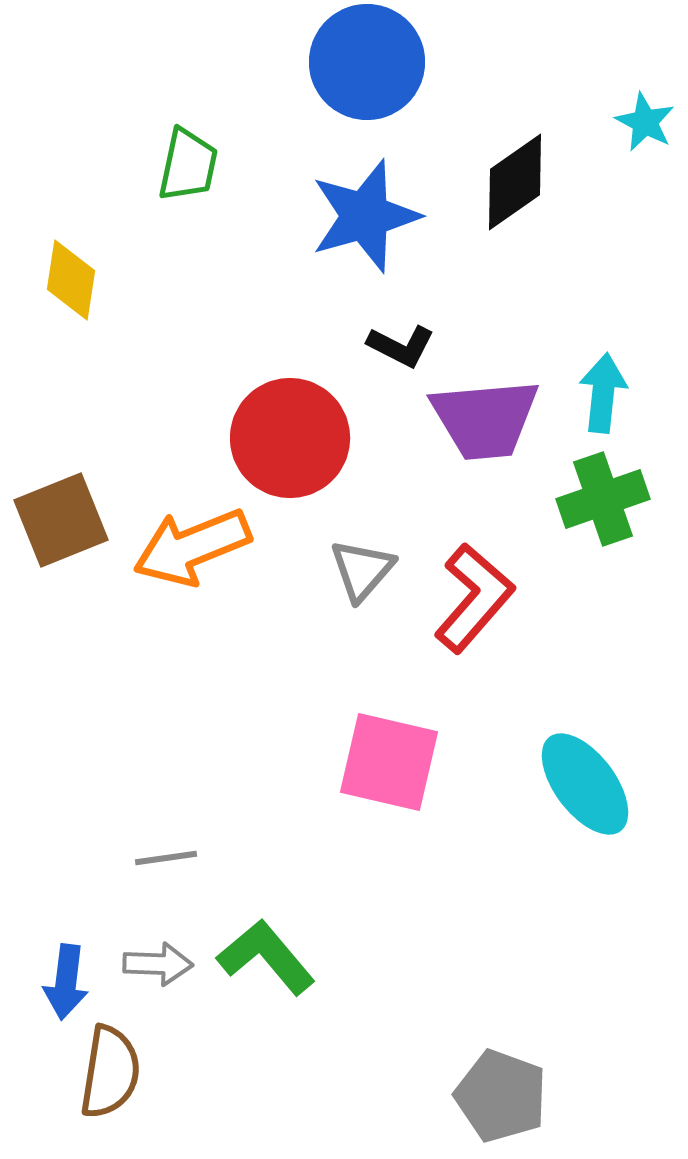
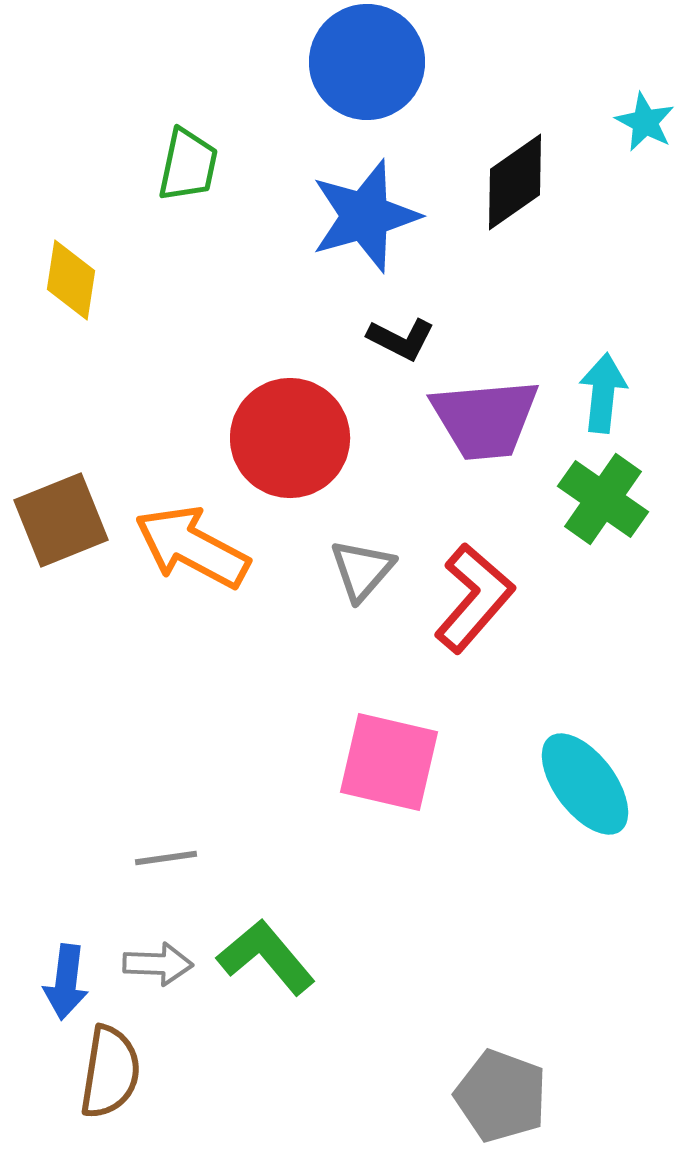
black L-shape: moved 7 px up
green cross: rotated 36 degrees counterclockwise
orange arrow: rotated 50 degrees clockwise
